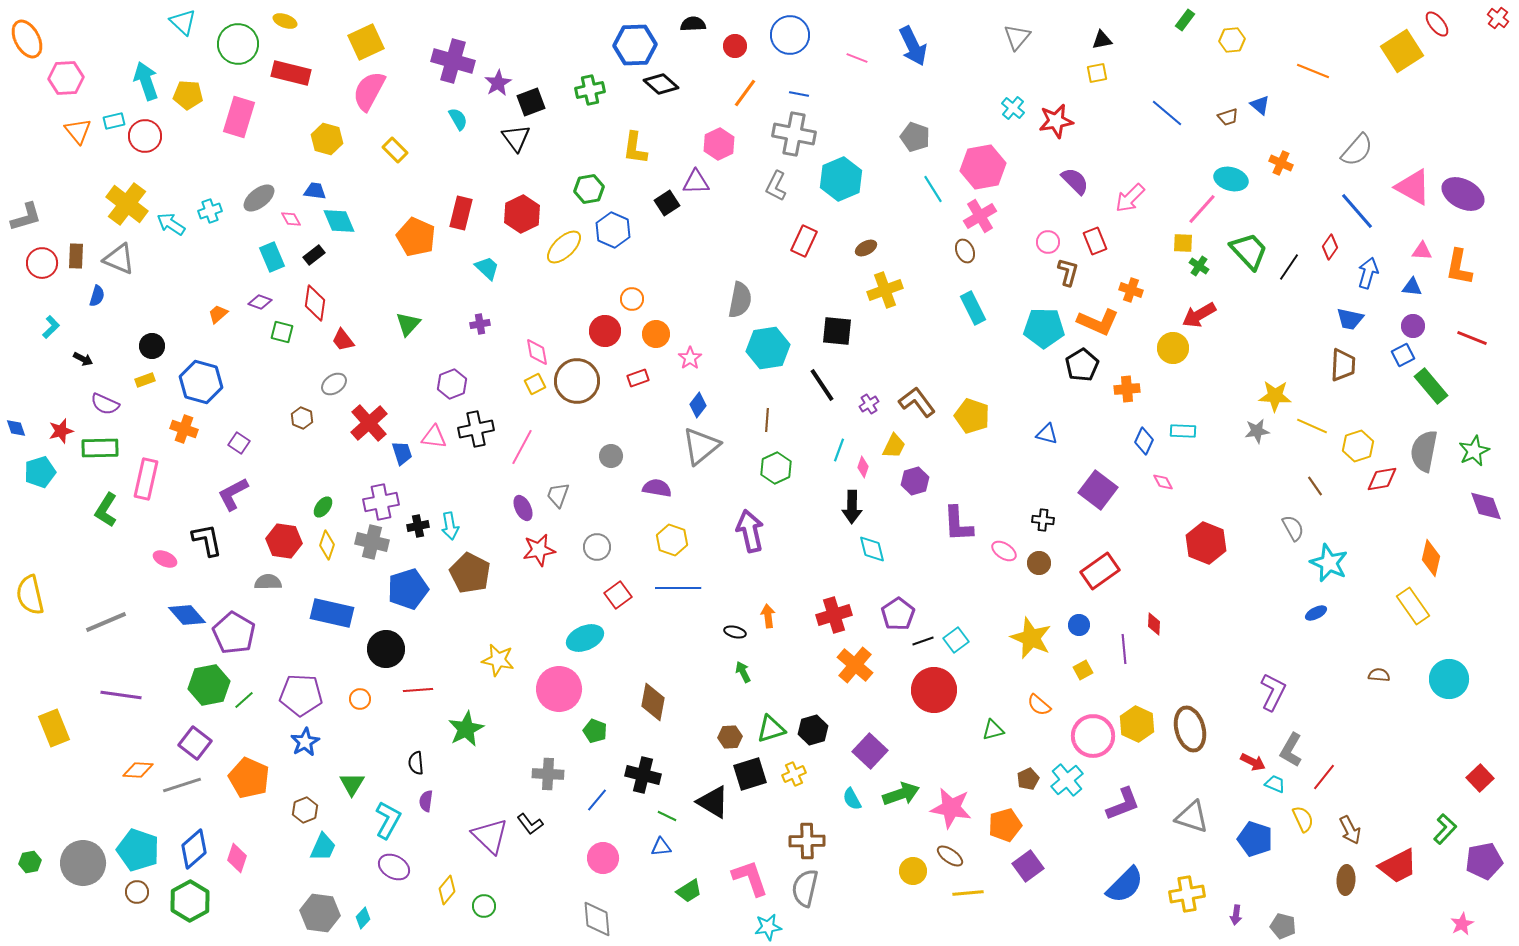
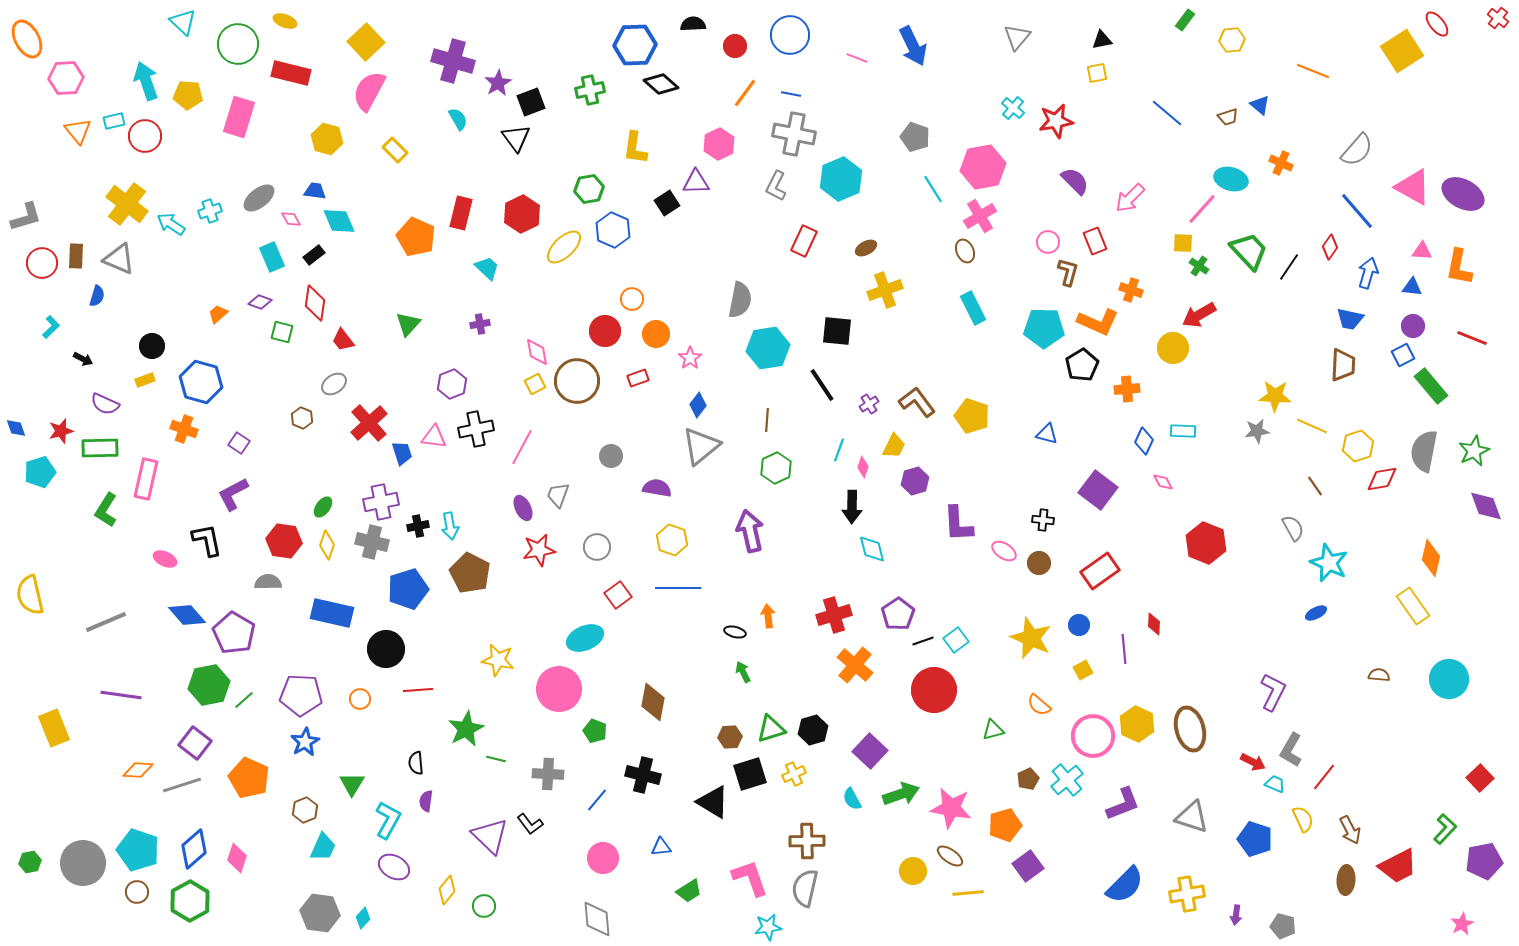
yellow square at (366, 42): rotated 18 degrees counterclockwise
blue line at (799, 94): moved 8 px left
green line at (667, 816): moved 171 px left, 57 px up; rotated 12 degrees counterclockwise
